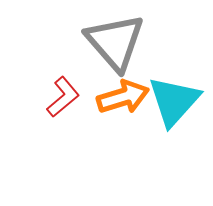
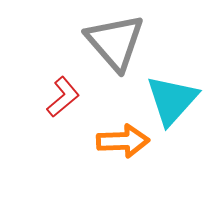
orange arrow: moved 44 px down; rotated 15 degrees clockwise
cyan triangle: moved 2 px left, 1 px up
